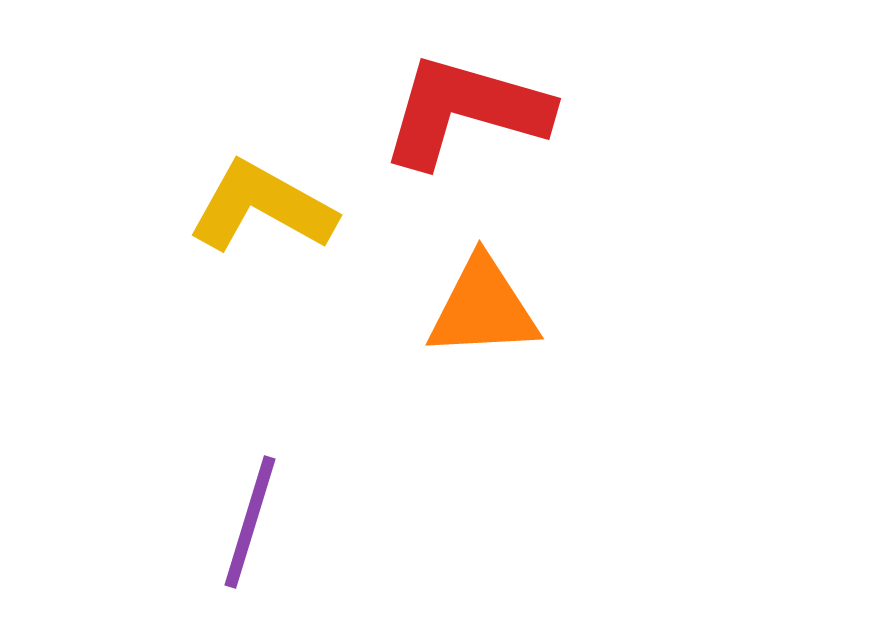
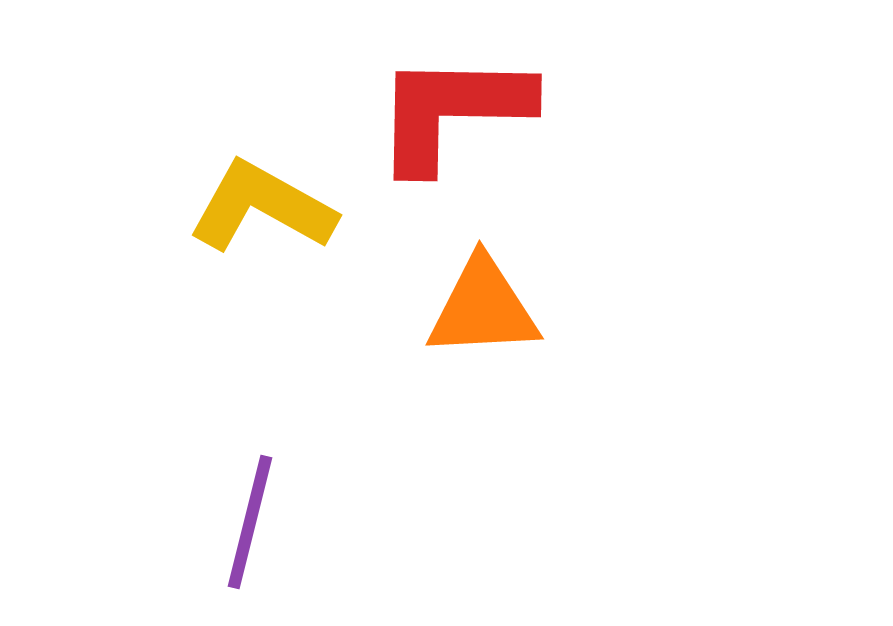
red L-shape: moved 13 px left; rotated 15 degrees counterclockwise
purple line: rotated 3 degrees counterclockwise
